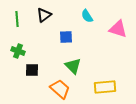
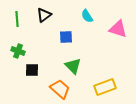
yellow rectangle: rotated 15 degrees counterclockwise
